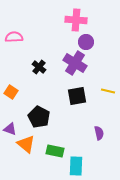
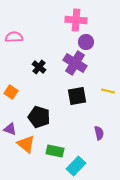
black pentagon: rotated 10 degrees counterclockwise
cyan rectangle: rotated 42 degrees clockwise
